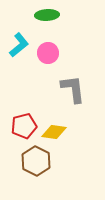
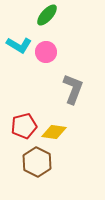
green ellipse: rotated 45 degrees counterclockwise
cyan L-shape: rotated 70 degrees clockwise
pink circle: moved 2 px left, 1 px up
gray L-shape: rotated 28 degrees clockwise
brown hexagon: moved 1 px right, 1 px down
